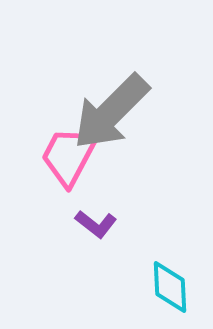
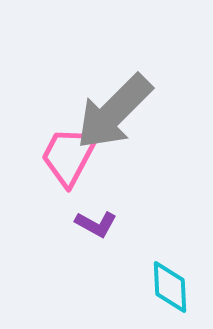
gray arrow: moved 3 px right
purple L-shape: rotated 9 degrees counterclockwise
